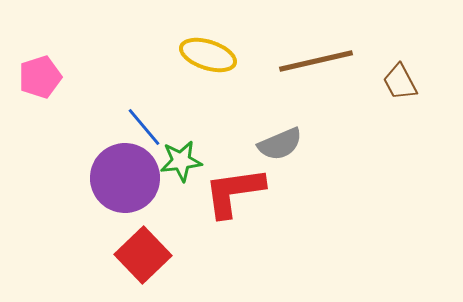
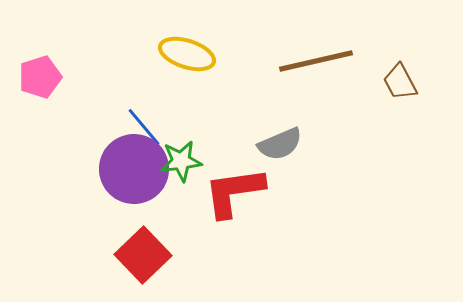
yellow ellipse: moved 21 px left, 1 px up
purple circle: moved 9 px right, 9 px up
